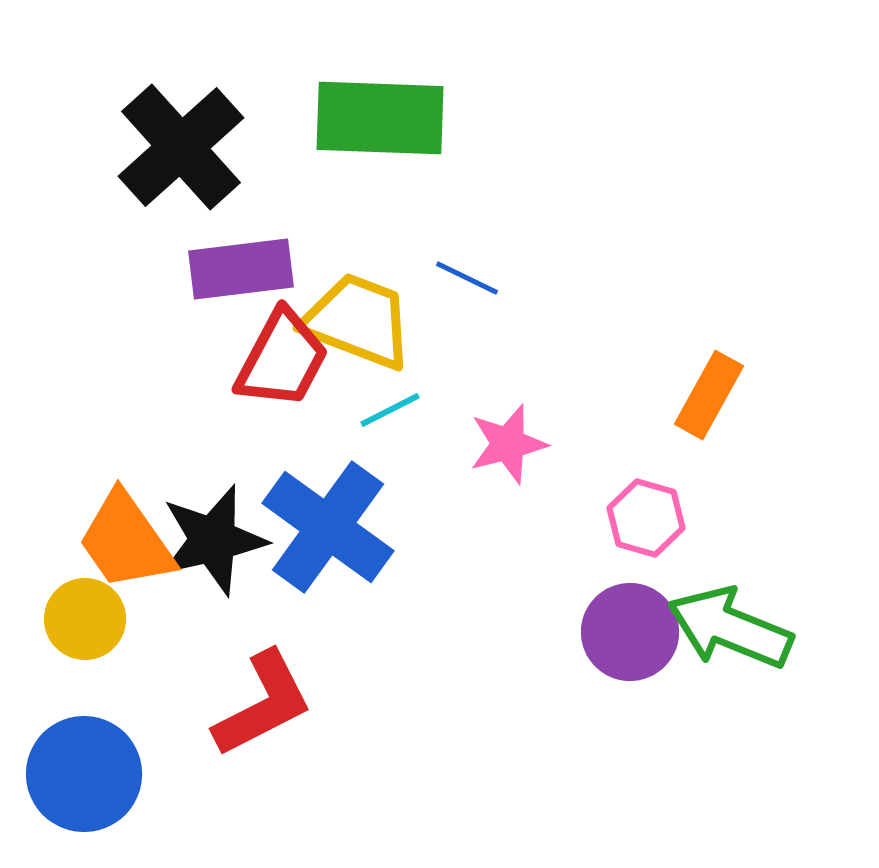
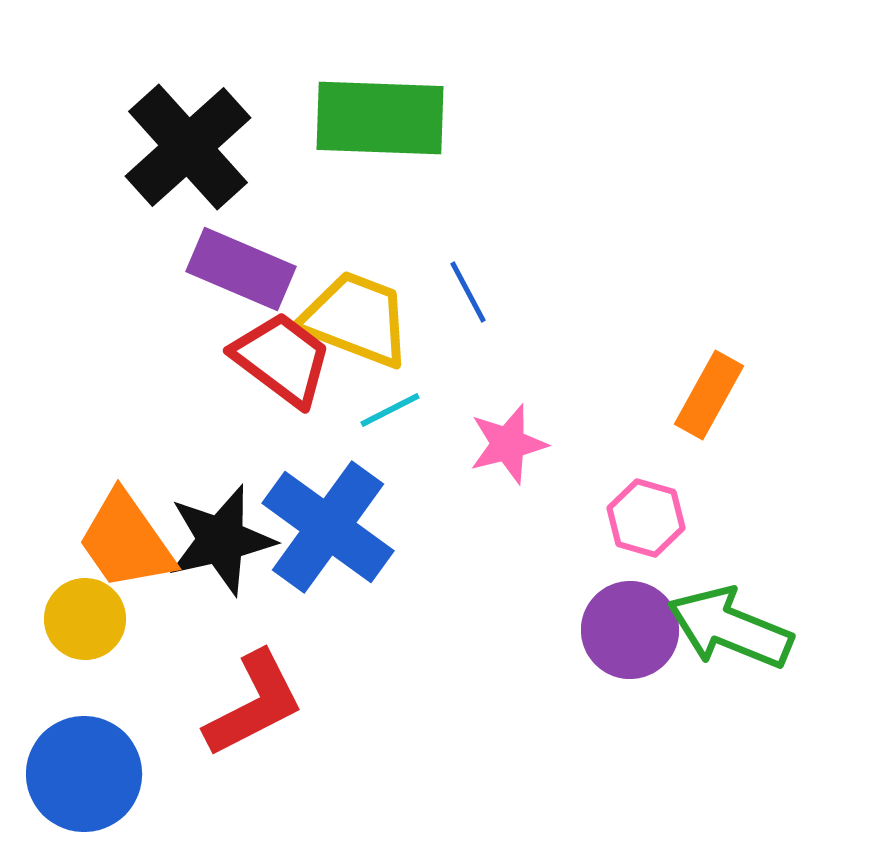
black cross: moved 7 px right
purple rectangle: rotated 30 degrees clockwise
blue line: moved 1 px right, 14 px down; rotated 36 degrees clockwise
yellow trapezoid: moved 2 px left, 2 px up
red trapezoid: rotated 81 degrees counterclockwise
black star: moved 8 px right
purple circle: moved 2 px up
red L-shape: moved 9 px left
